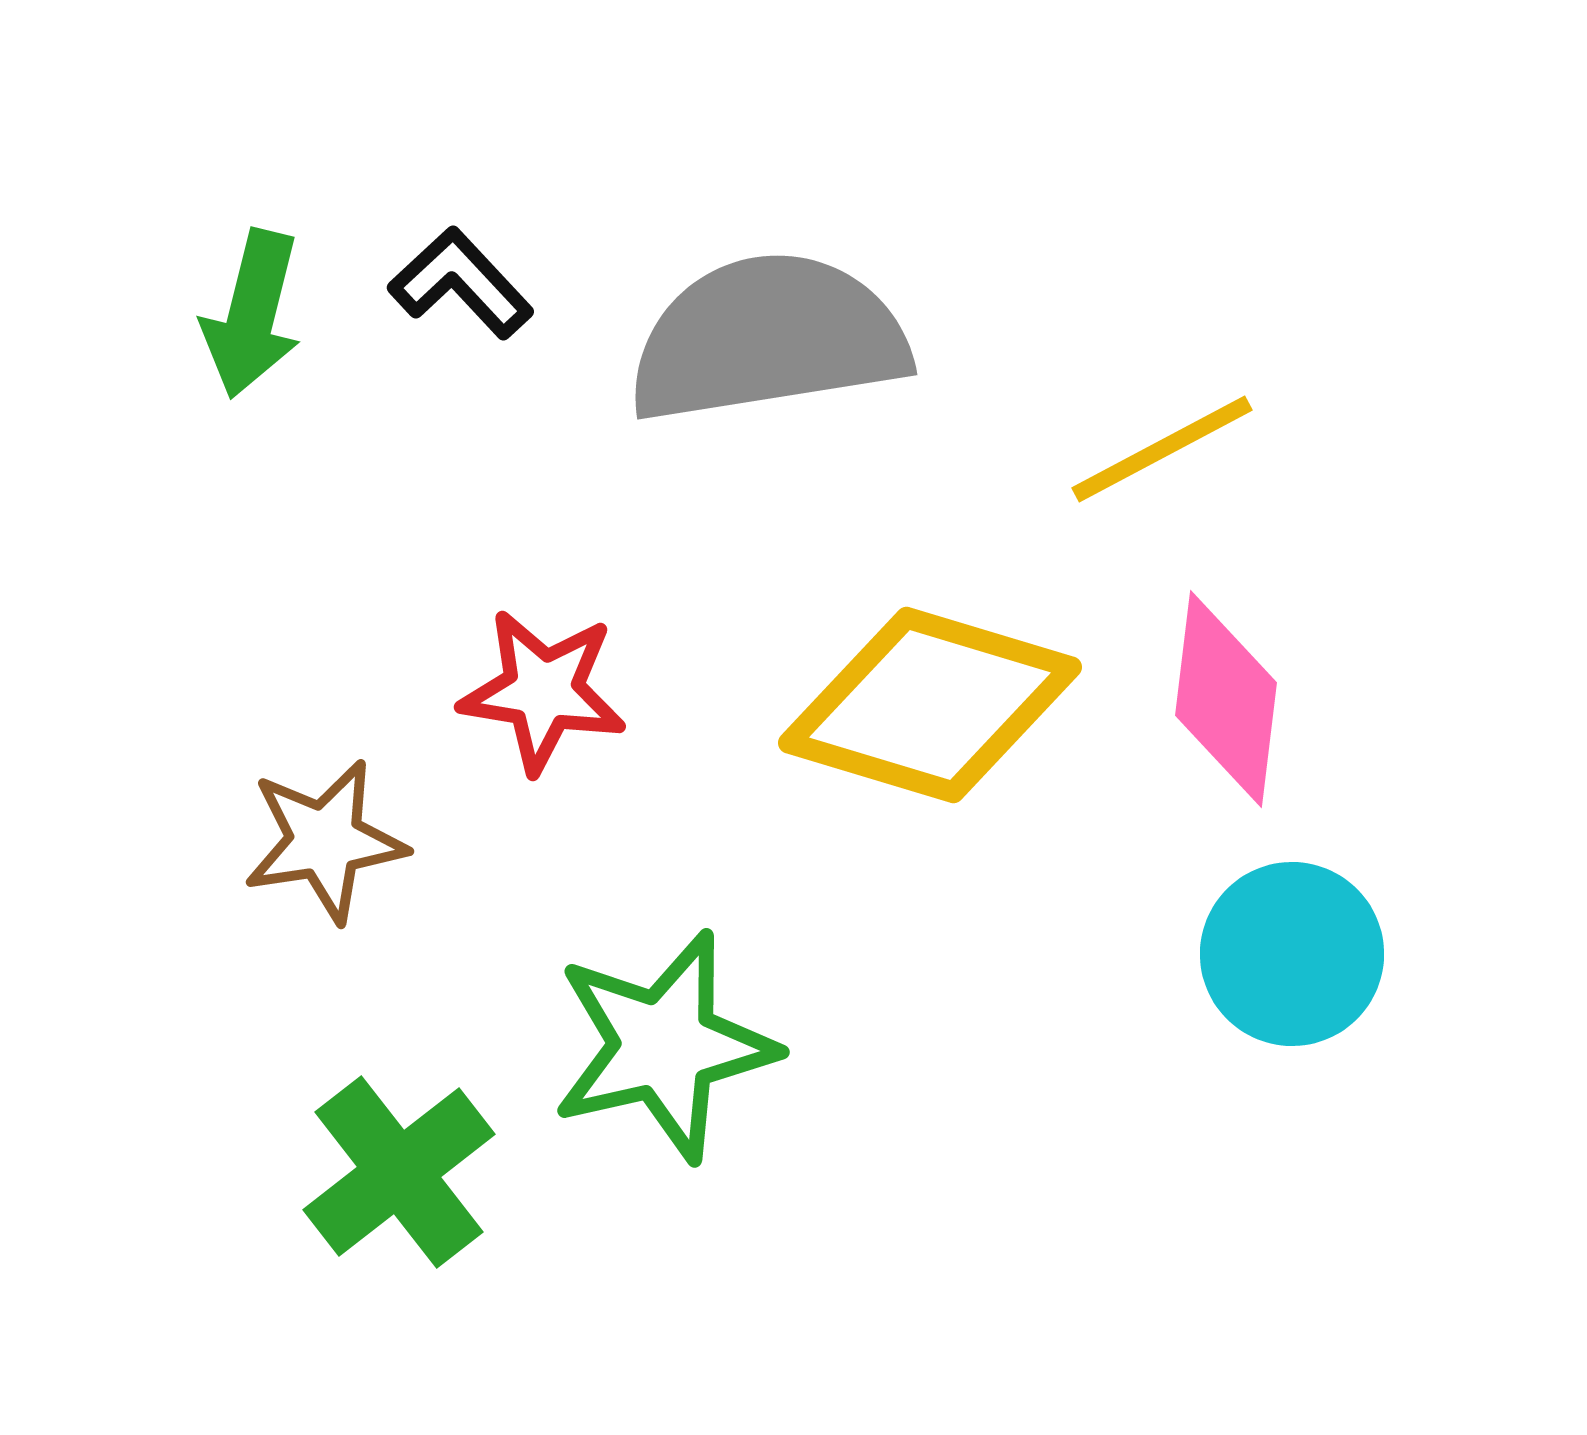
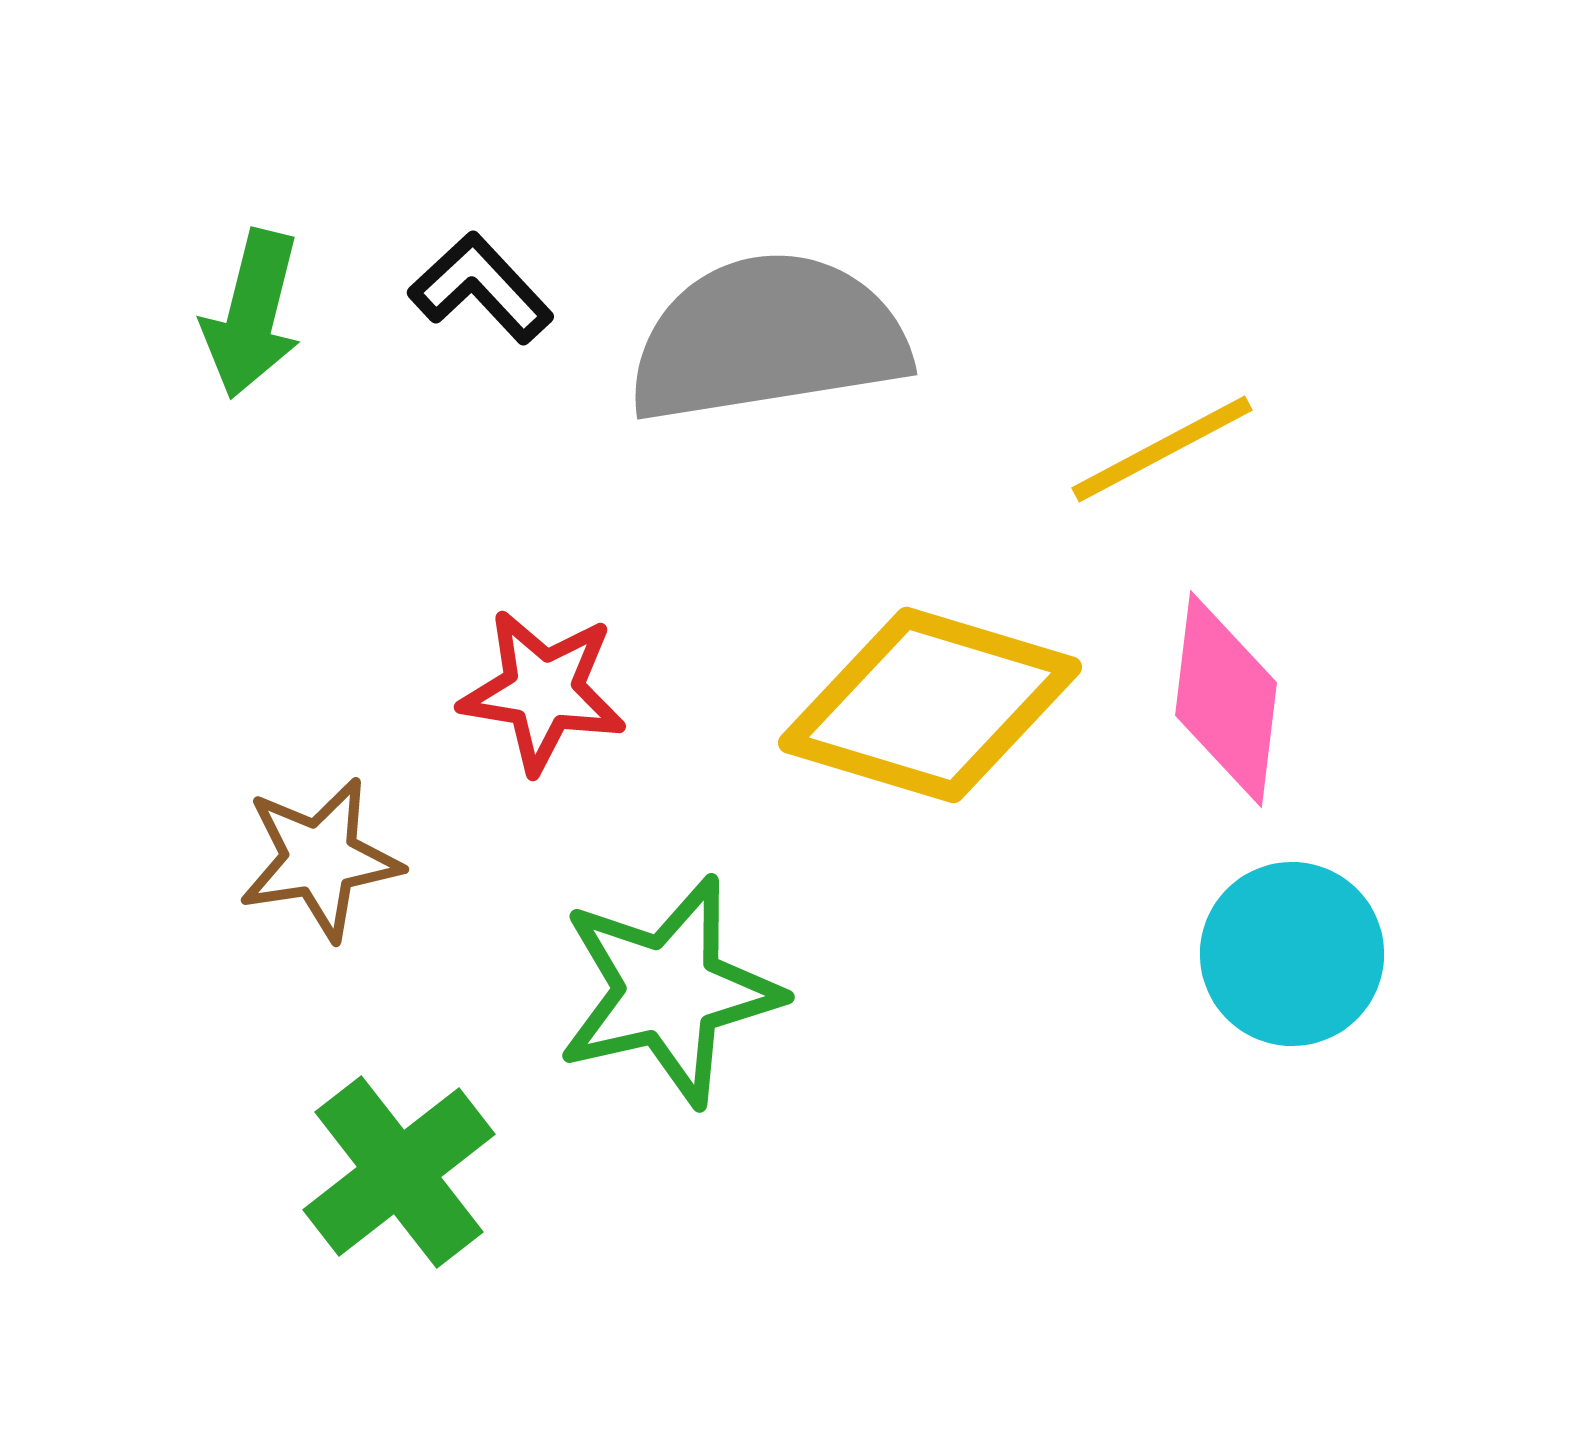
black L-shape: moved 20 px right, 5 px down
brown star: moved 5 px left, 18 px down
green star: moved 5 px right, 55 px up
